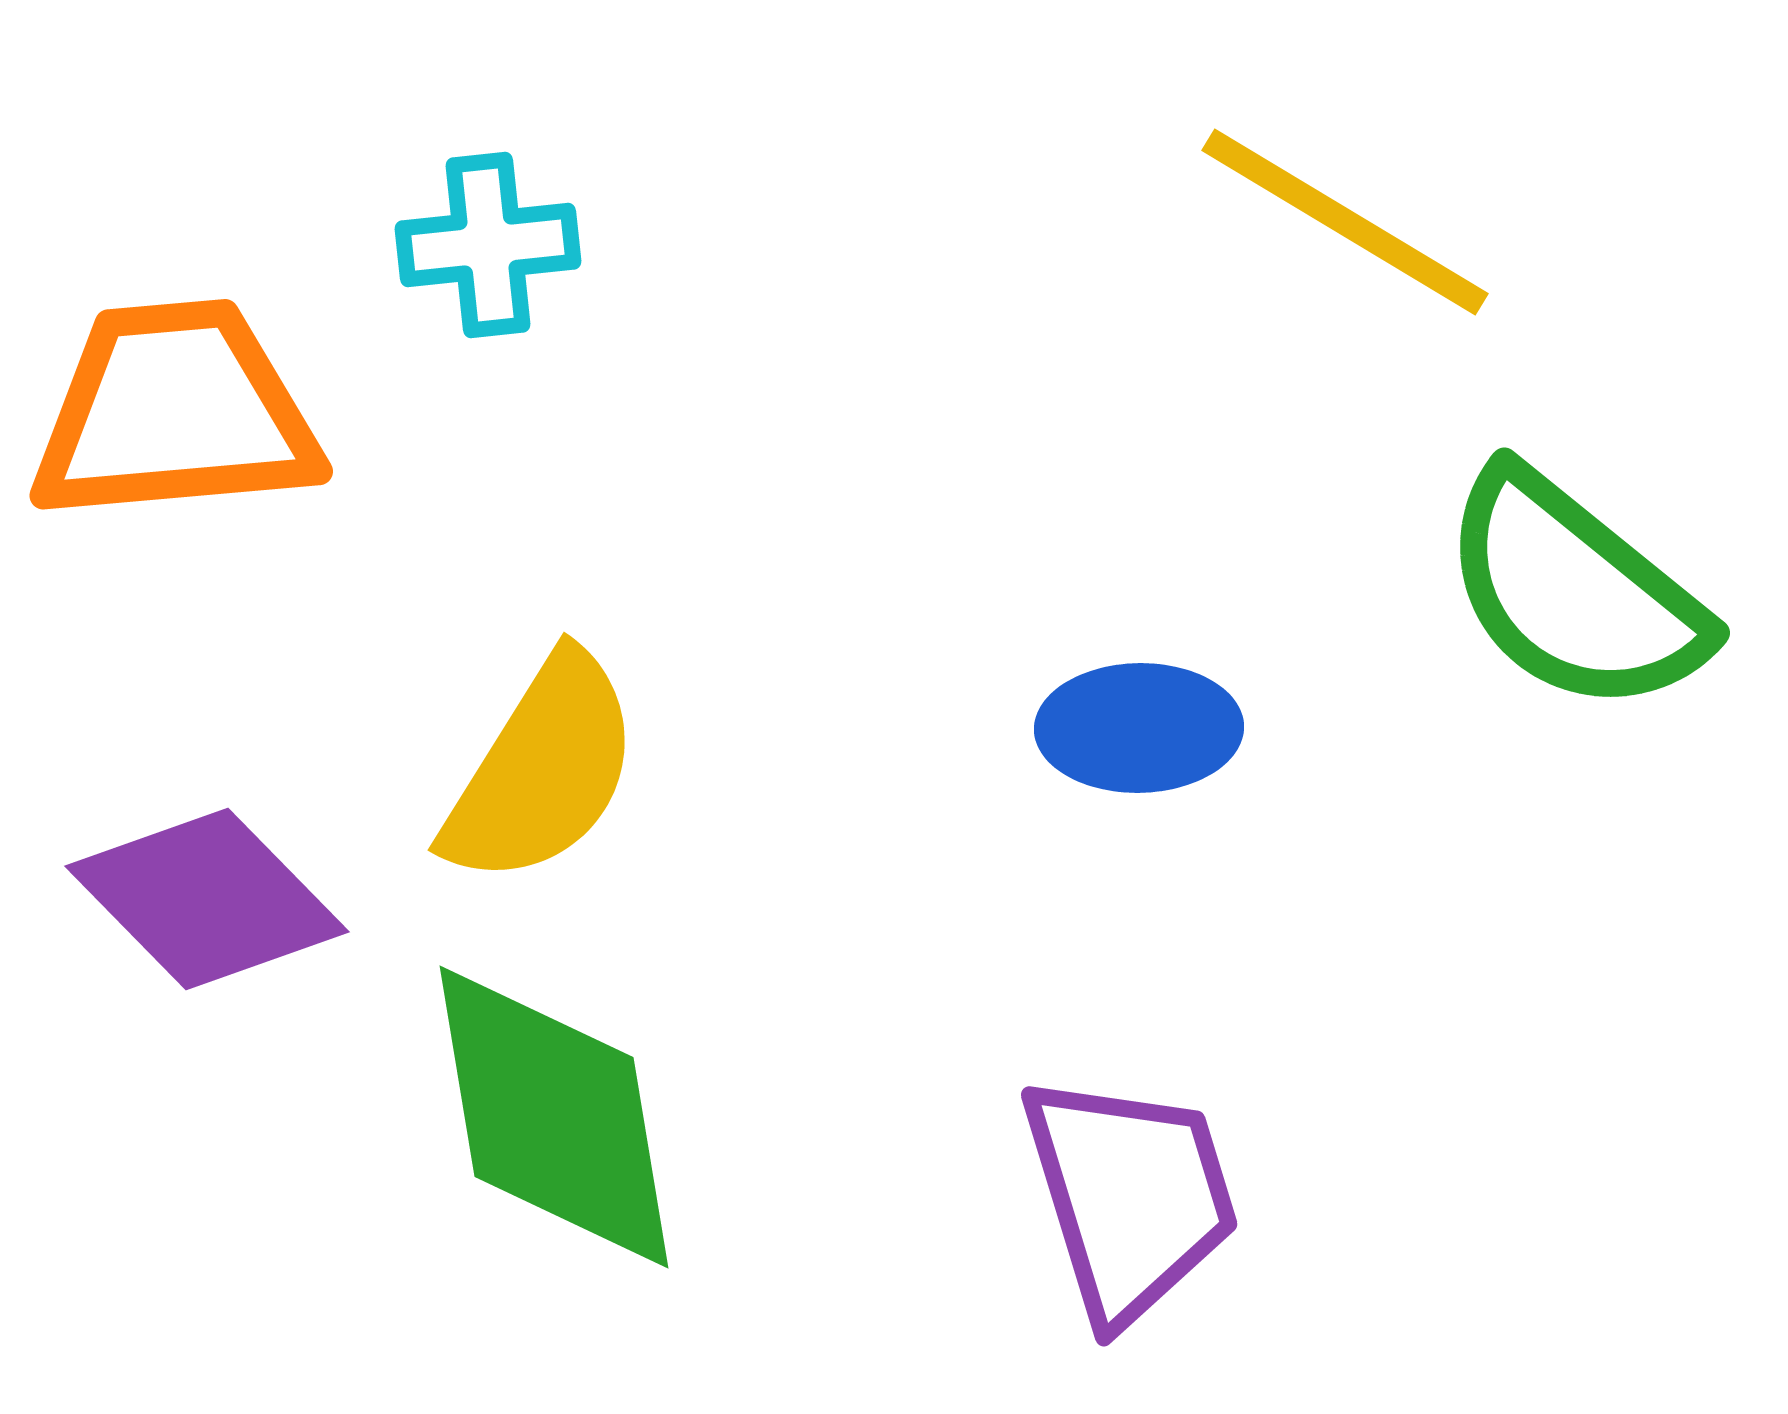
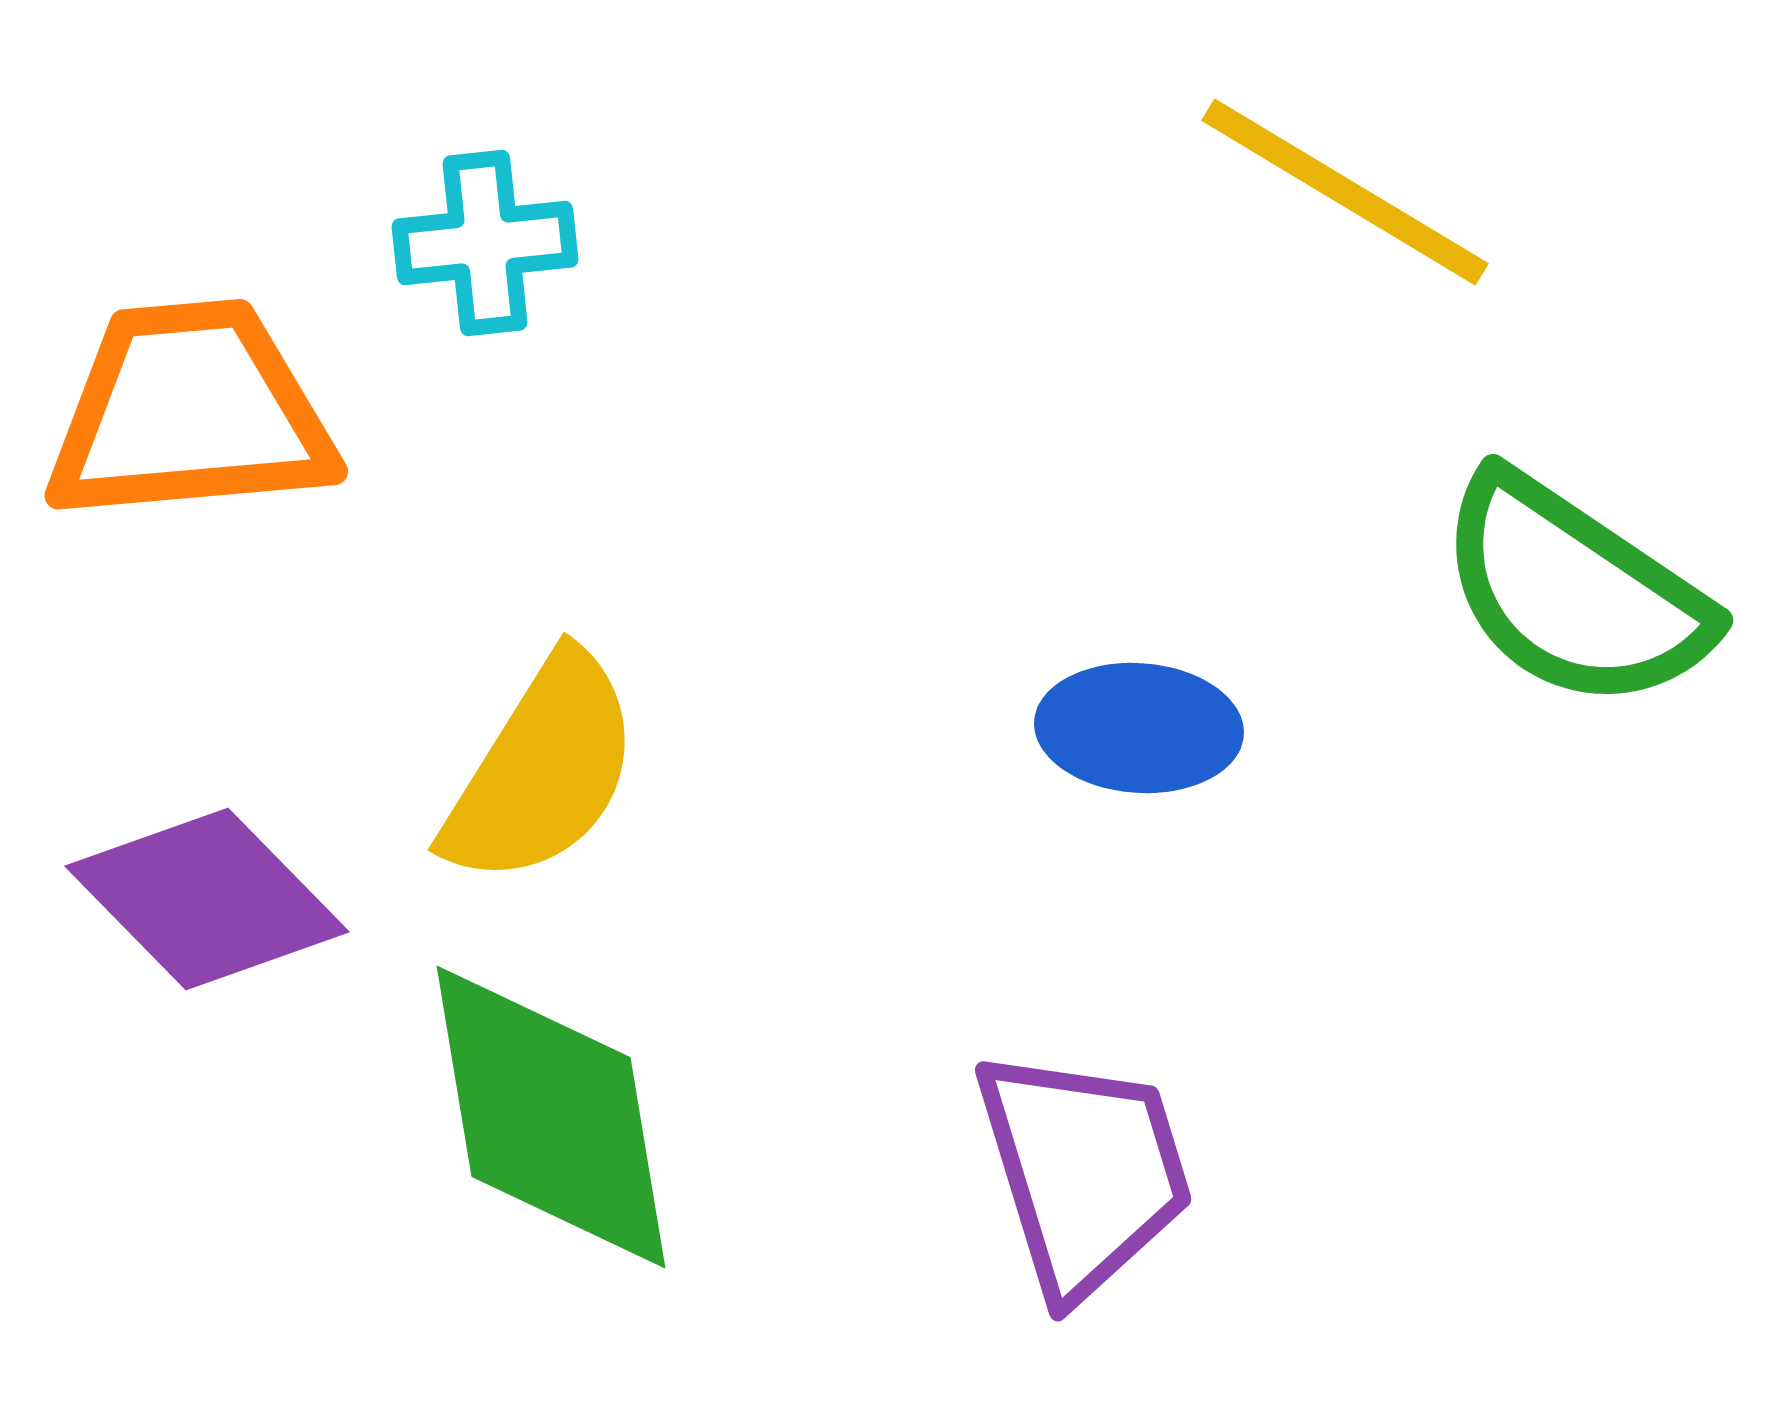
yellow line: moved 30 px up
cyan cross: moved 3 px left, 2 px up
orange trapezoid: moved 15 px right
green semicircle: rotated 5 degrees counterclockwise
blue ellipse: rotated 5 degrees clockwise
green diamond: moved 3 px left
purple trapezoid: moved 46 px left, 25 px up
